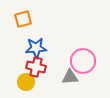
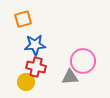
blue star: moved 1 px left, 3 px up
